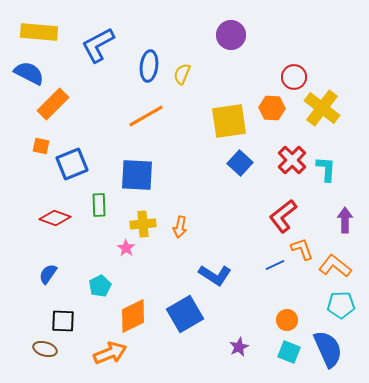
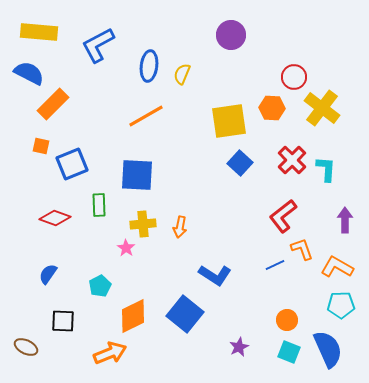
orange L-shape at (335, 266): moved 2 px right, 1 px down; rotated 8 degrees counterclockwise
blue square at (185, 314): rotated 21 degrees counterclockwise
brown ellipse at (45, 349): moved 19 px left, 2 px up; rotated 10 degrees clockwise
